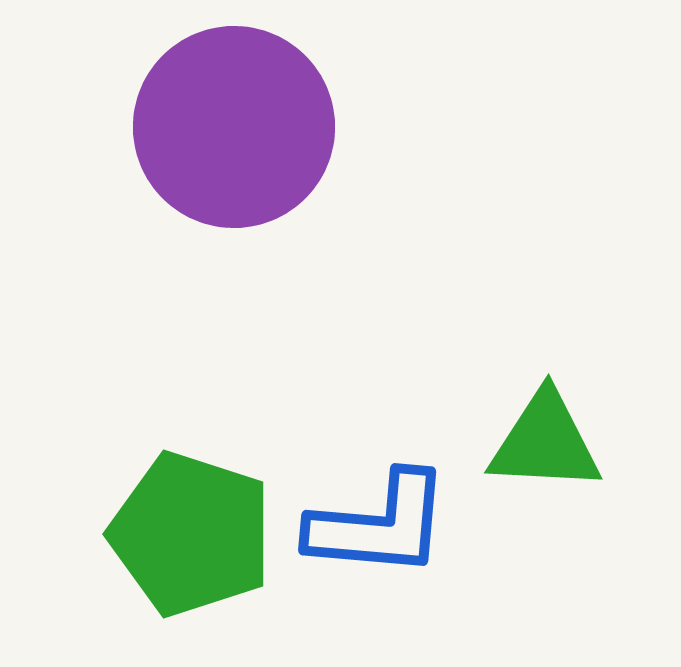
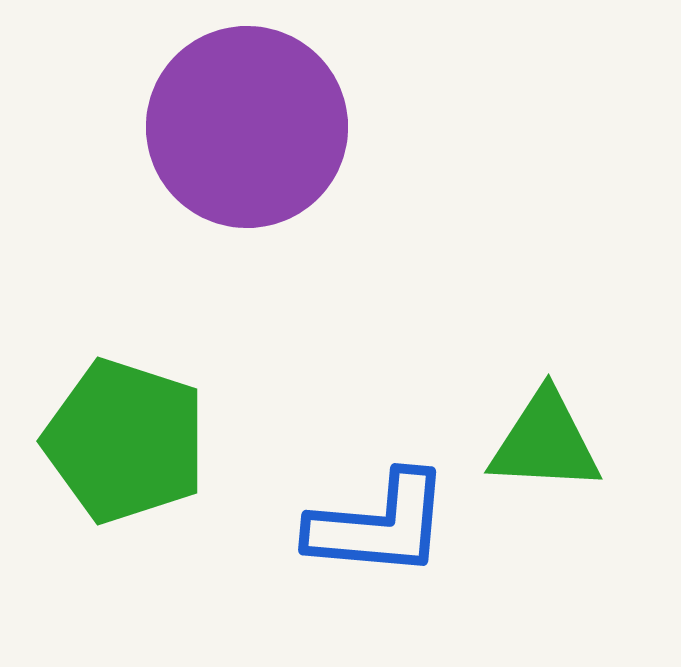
purple circle: moved 13 px right
green pentagon: moved 66 px left, 93 px up
